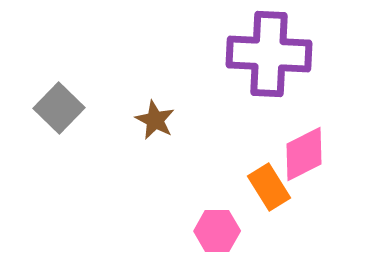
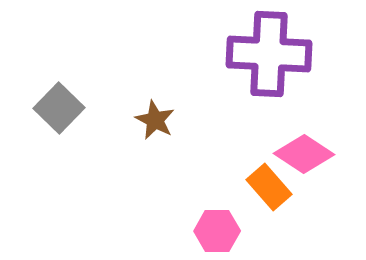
pink diamond: rotated 60 degrees clockwise
orange rectangle: rotated 9 degrees counterclockwise
